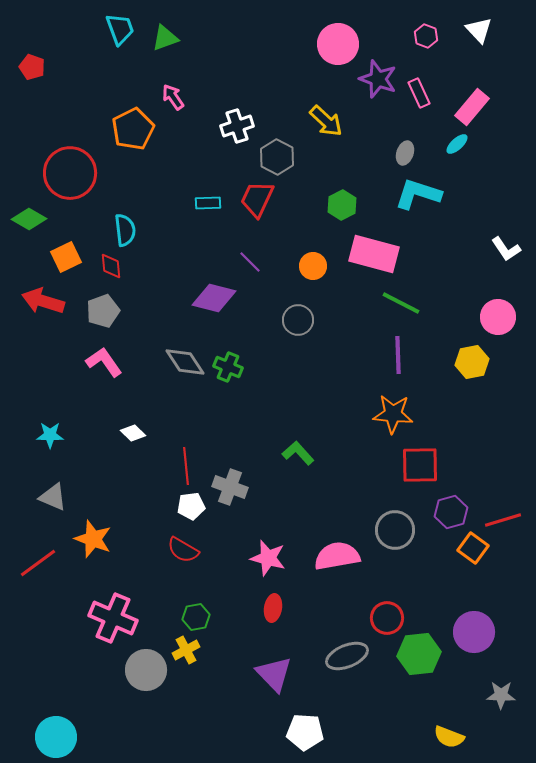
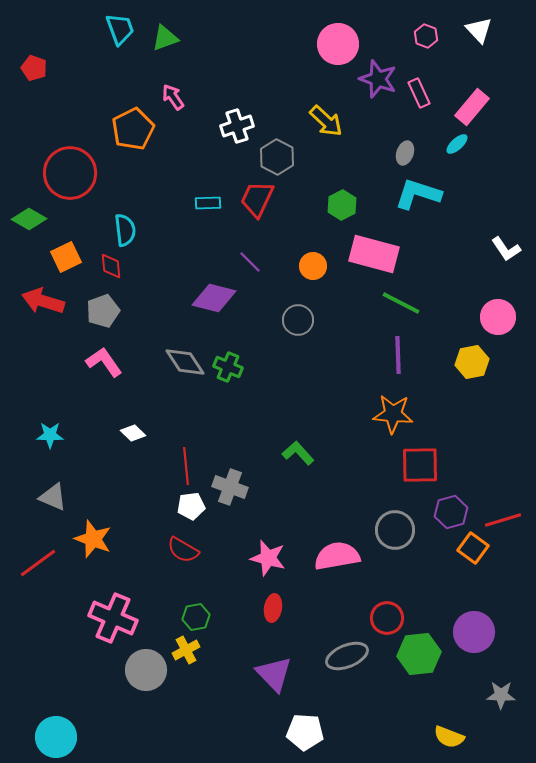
red pentagon at (32, 67): moved 2 px right, 1 px down
